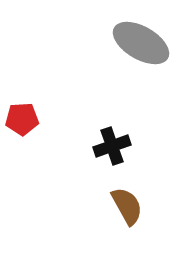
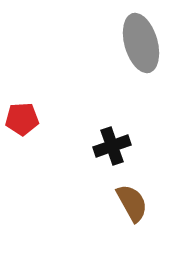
gray ellipse: rotated 44 degrees clockwise
brown semicircle: moved 5 px right, 3 px up
